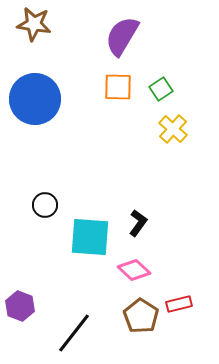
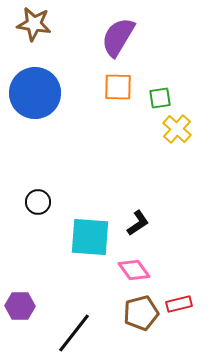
purple semicircle: moved 4 px left, 1 px down
green square: moved 1 px left, 9 px down; rotated 25 degrees clockwise
blue circle: moved 6 px up
yellow cross: moved 4 px right
black circle: moved 7 px left, 3 px up
black L-shape: rotated 20 degrees clockwise
pink diamond: rotated 12 degrees clockwise
purple hexagon: rotated 20 degrees counterclockwise
brown pentagon: moved 3 px up; rotated 24 degrees clockwise
